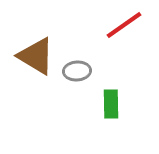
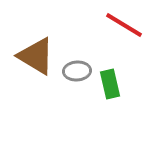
red line: rotated 66 degrees clockwise
green rectangle: moved 1 px left, 20 px up; rotated 12 degrees counterclockwise
